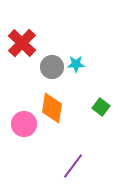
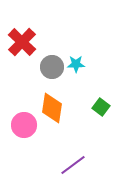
red cross: moved 1 px up
pink circle: moved 1 px down
purple line: moved 1 px up; rotated 16 degrees clockwise
